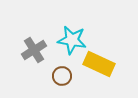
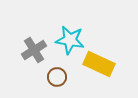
cyan star: moved 2 px left
brown circle: moved 5 px left, 1 px down
